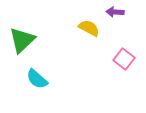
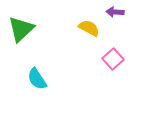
green triangle: moved 1 px left, 11 px up
pink square: moved 11 px left; rotated 10 degrees clockwise
cyan semicircle: rotated 15 degrees clockwise
